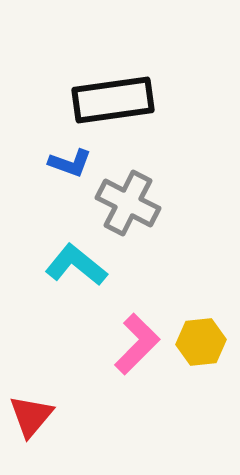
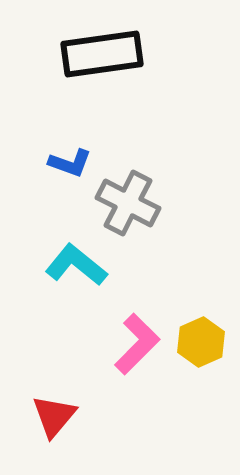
black rectangle: moved 11 px left, 46 px up
yellow hexagon: rotated 18 degrees counterclockwise
red triangle: moved 23 px right
